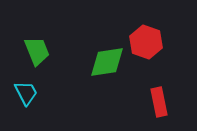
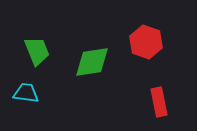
green diamond: moved 15 px left
cyan trapezoid: rotated 56 degrees counterclockwise
